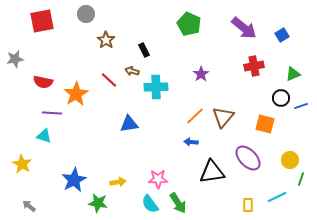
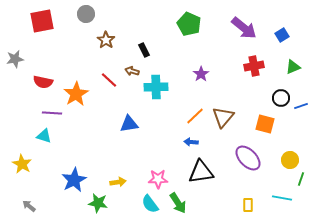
green triangle: moved 7 px up
black triangle: moved 11 px left
cyan line: moved 5 px right, 1 px down; rotated 36 degrees clockwise
